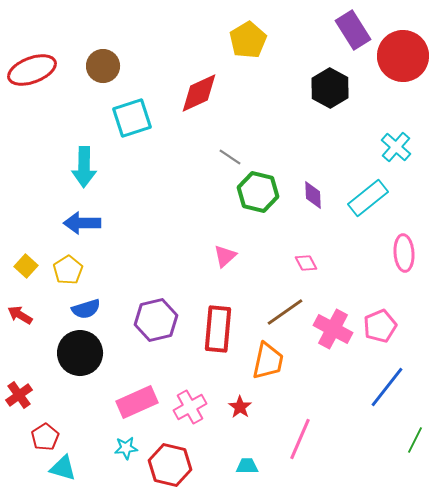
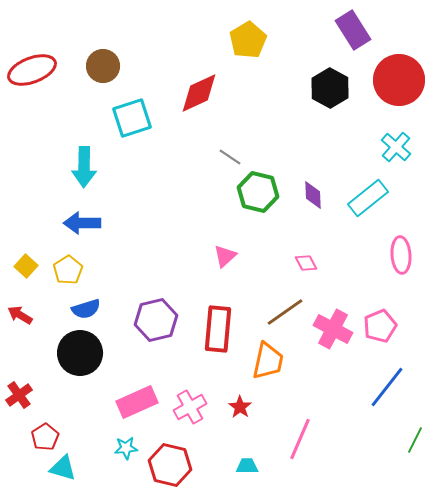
red circle at (403, 56): moved 4 px left, 24 px down
pink ellipse at (404, 253): moved 3 px left, 2 px down
